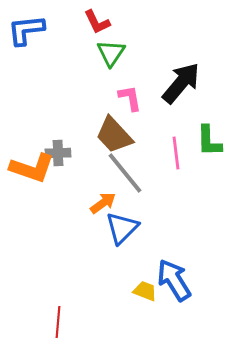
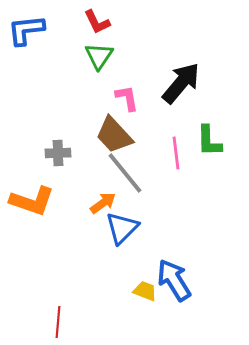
green triangle: moved 12 px left, 3 px down
pink L-shape: moved 3 px left
orange L-shape: moved 33 px down
